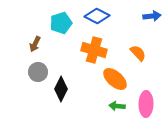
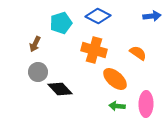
blue diamond: moved 1 px right
orange semicircle: rotated 12 degrees counterclockwise
black diamond: moved 1 px left; rotated 70 degrees counterclockwise
